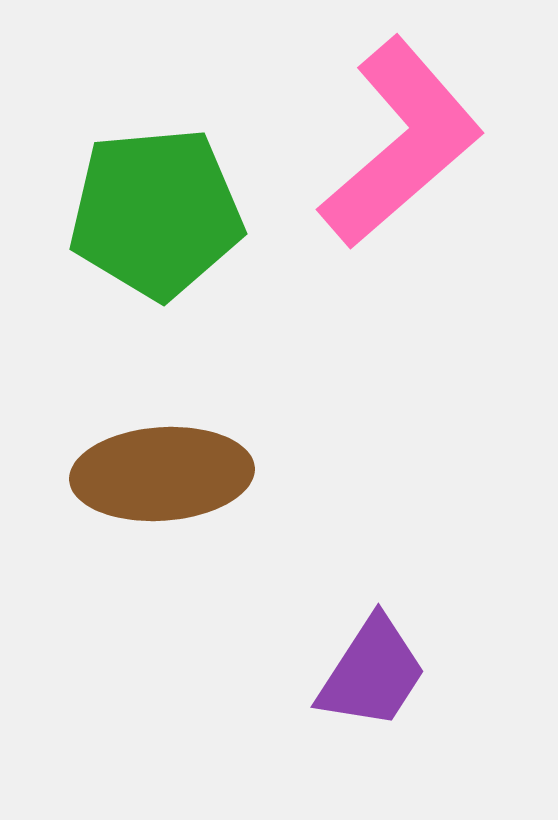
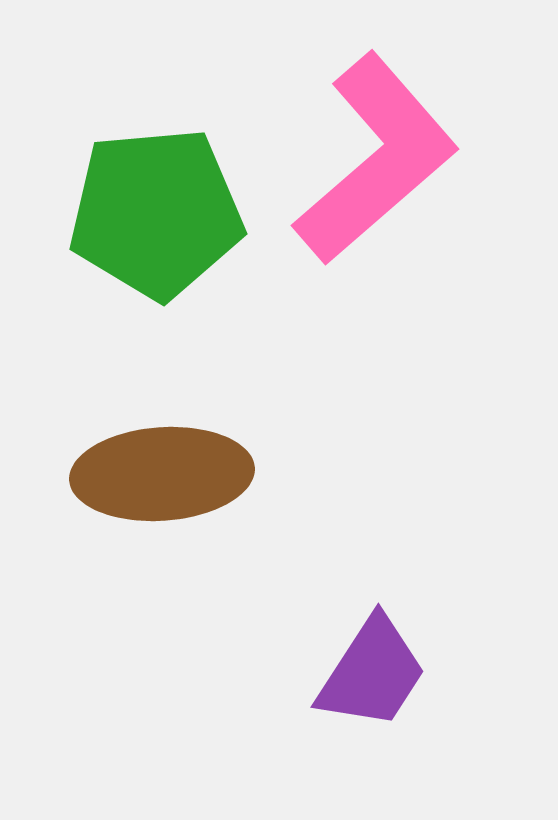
pink L-shape: moved 25 px left, 16 px down
